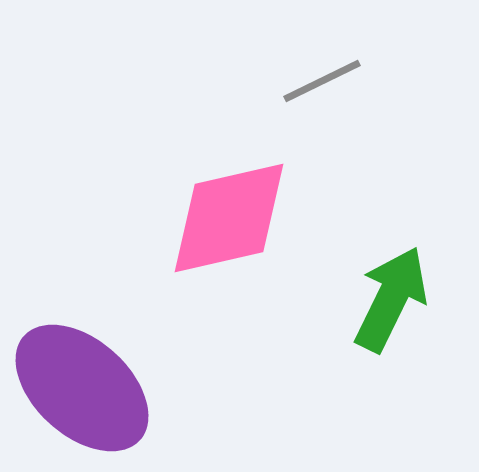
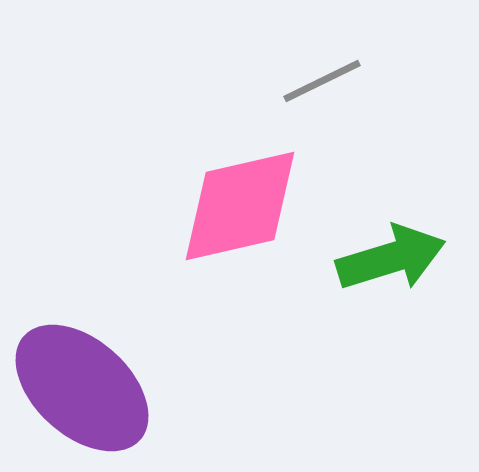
pink diamond: moved 11 px right, 12 px up
green arrow: moved 41 px up; rotated 47 degrees clockwise
